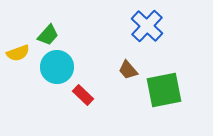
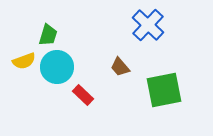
blue cross: moved 1 px right, 1 px up
green trapezoid: rotated 25 degrees counterclockwise
yellow semicircle: moved 6 px right, 8 px down
brown trapezoid: moved 8 px left, 3 px up
